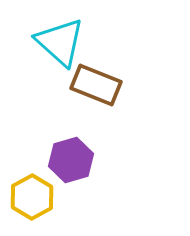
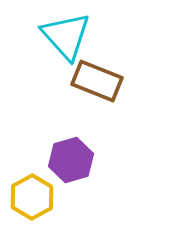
cyan triangle: moved 6 px right, 6 px up; rotated 6 degrees clockwise
brown rectangle: moved 1 px right, 4 px up
